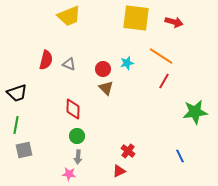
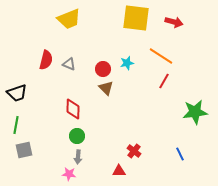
yellow trapezoid: moved 3 px down
red cross: moved 6 px right
blue line: moved 2 px up
red triangle: rotated 24 degrees clockwise
